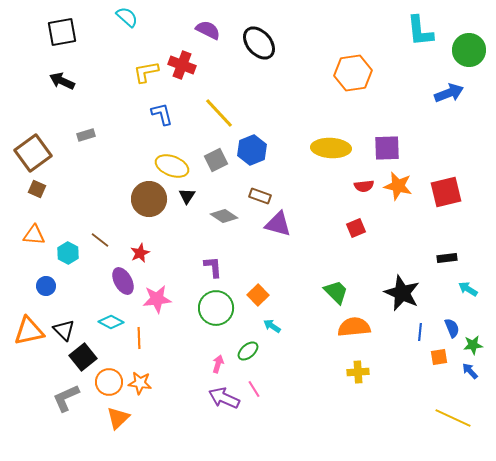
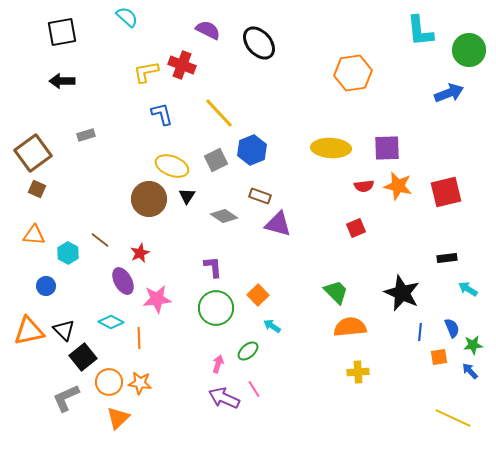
black arrow at (62, 81): rotated 25 degrees counterclockwise
orange semicircle at (354, 327): moved 4 px left
